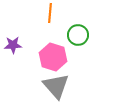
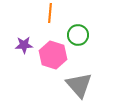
purple star: moved 11 px right
pink hexagon: moved 2 px up
gray triangle: moved 23 px right, 1 px up
